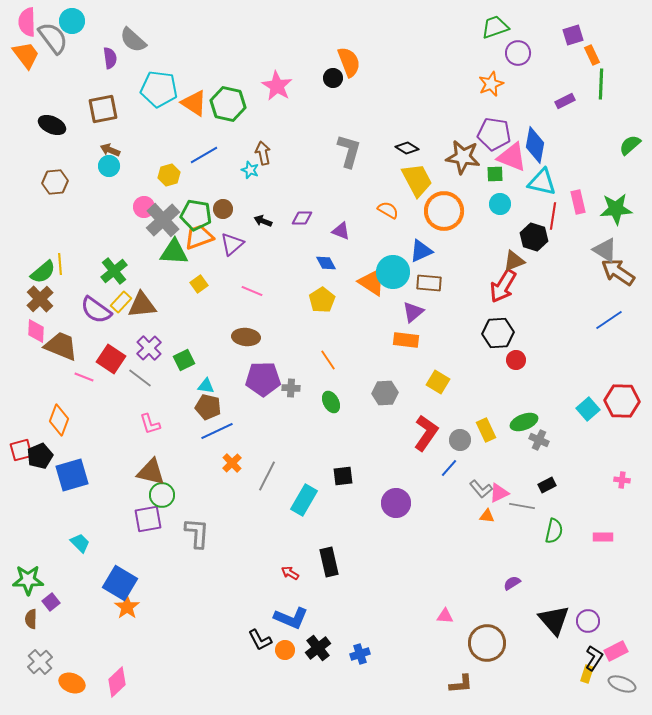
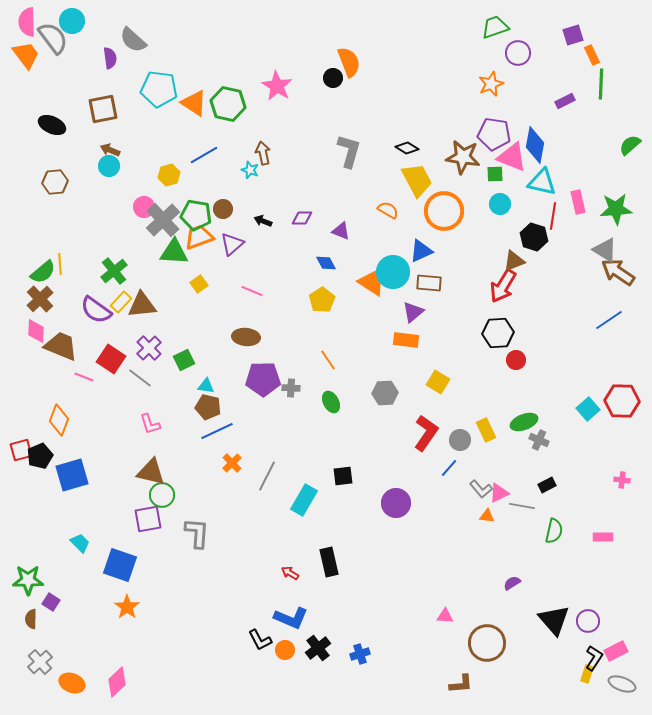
blue square at (120, 583): moved 18 px up; rotated 12 degrees counterclockwise
purple square at (51, 602): rotated 18 degrees counterclockwise
